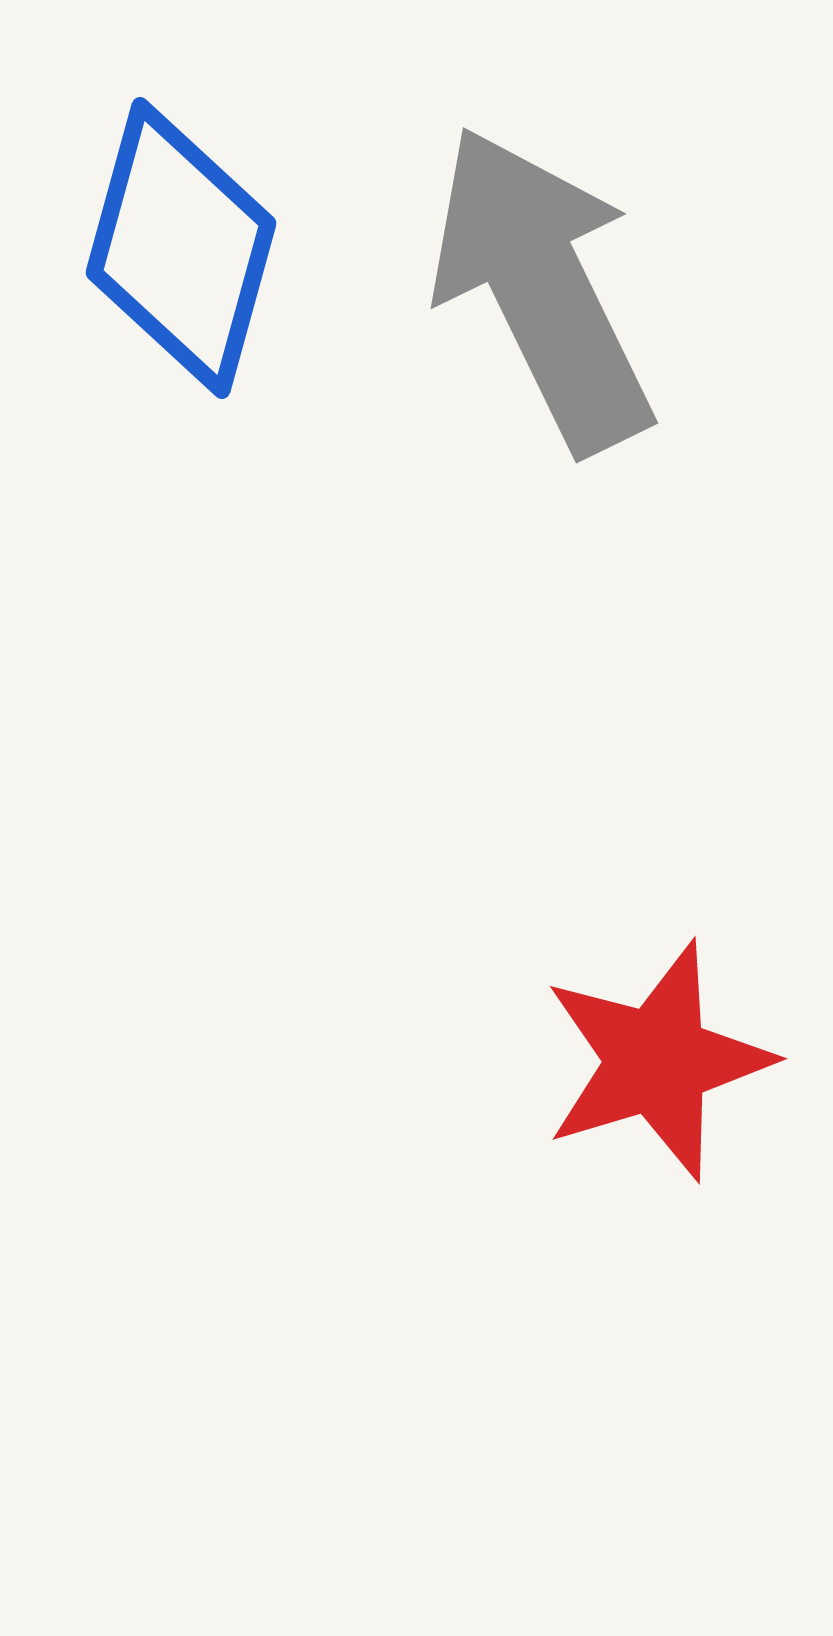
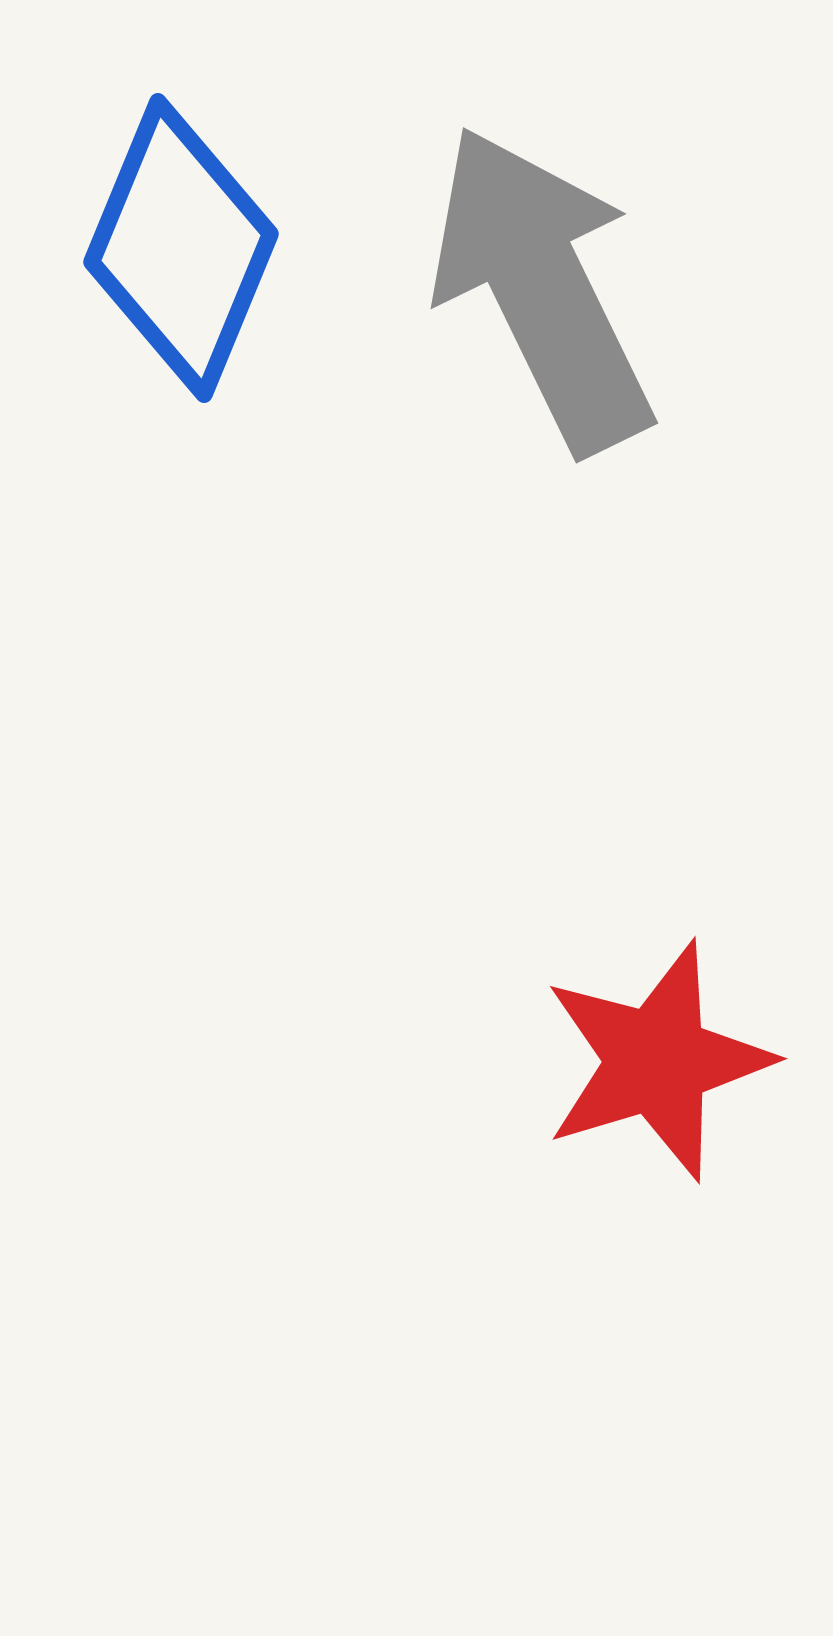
blue diamond: rotated 7 degrees clockwise
